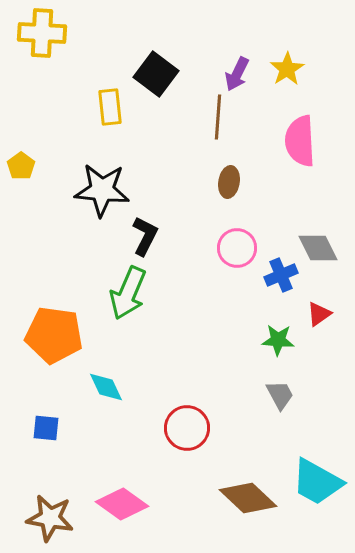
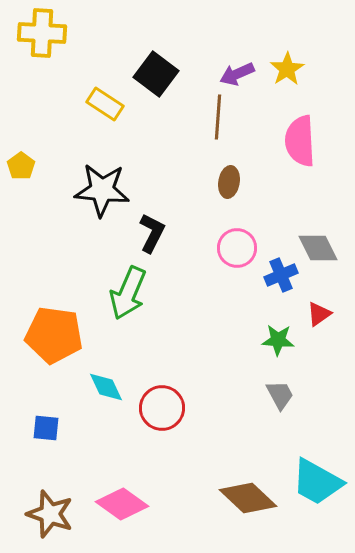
purple arrow: rotated 40 degrees clockwise
yellow rectangle: moved 5 px left, 3 px up; rotated 51 degrees counterclockwise
black L-shape: moved 7 px right, 3 px up
red circle: moved 25 px left, 20 px up
brown star: moved 4 px up; rotated 9 degrees clockwise
